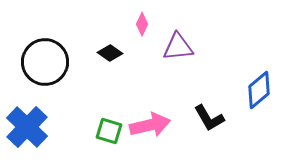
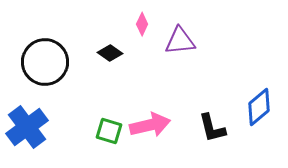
purple triangle: moved 2 px right, 6 px up
blue diamond: moved 17 px down
black L-shape: moved 3 px right, 10 px down; rotated 16 degrees clockwise
blue cross: rotated 9 degrees clockwise
